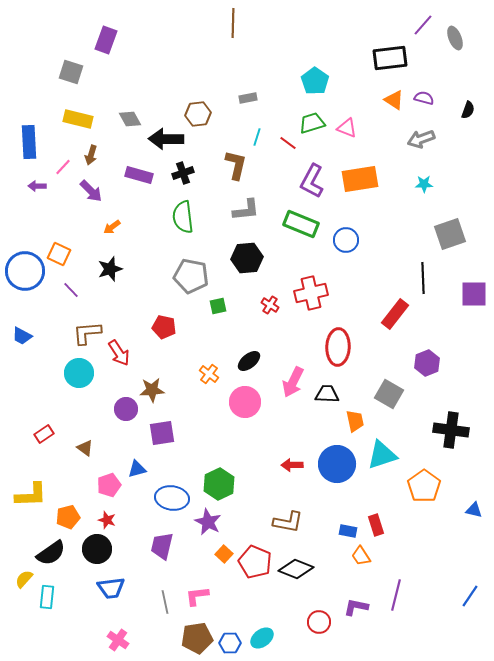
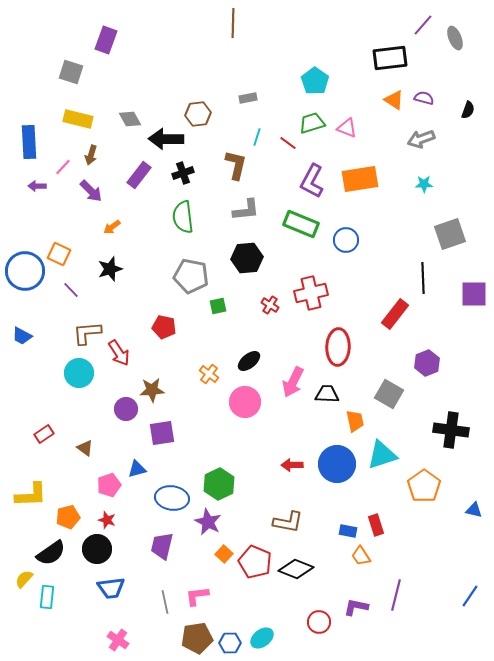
purple rectangle at (139, 175): rotated 68 degrees counterclockwise
